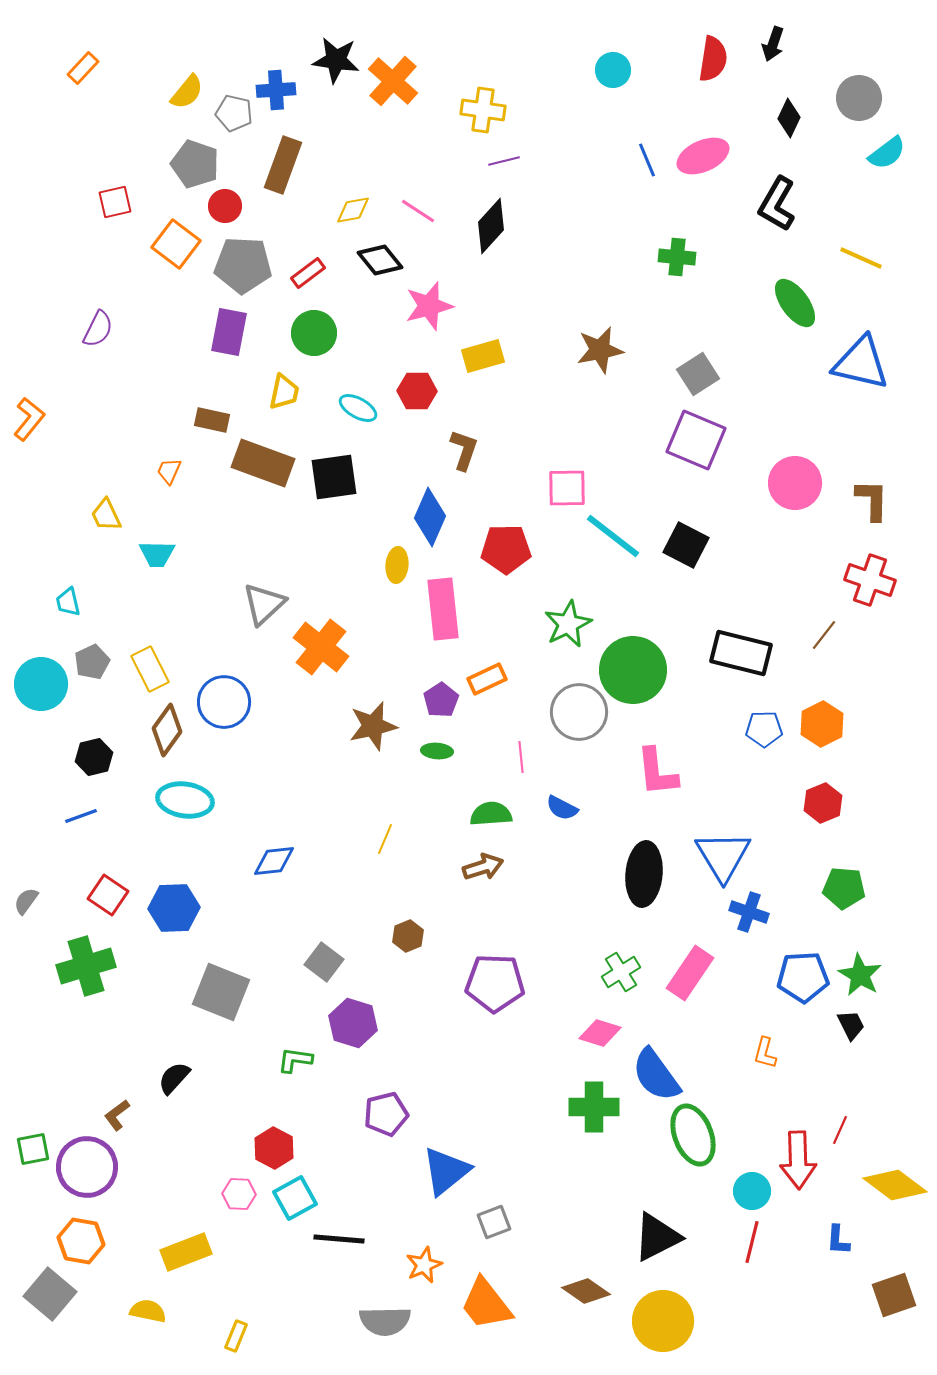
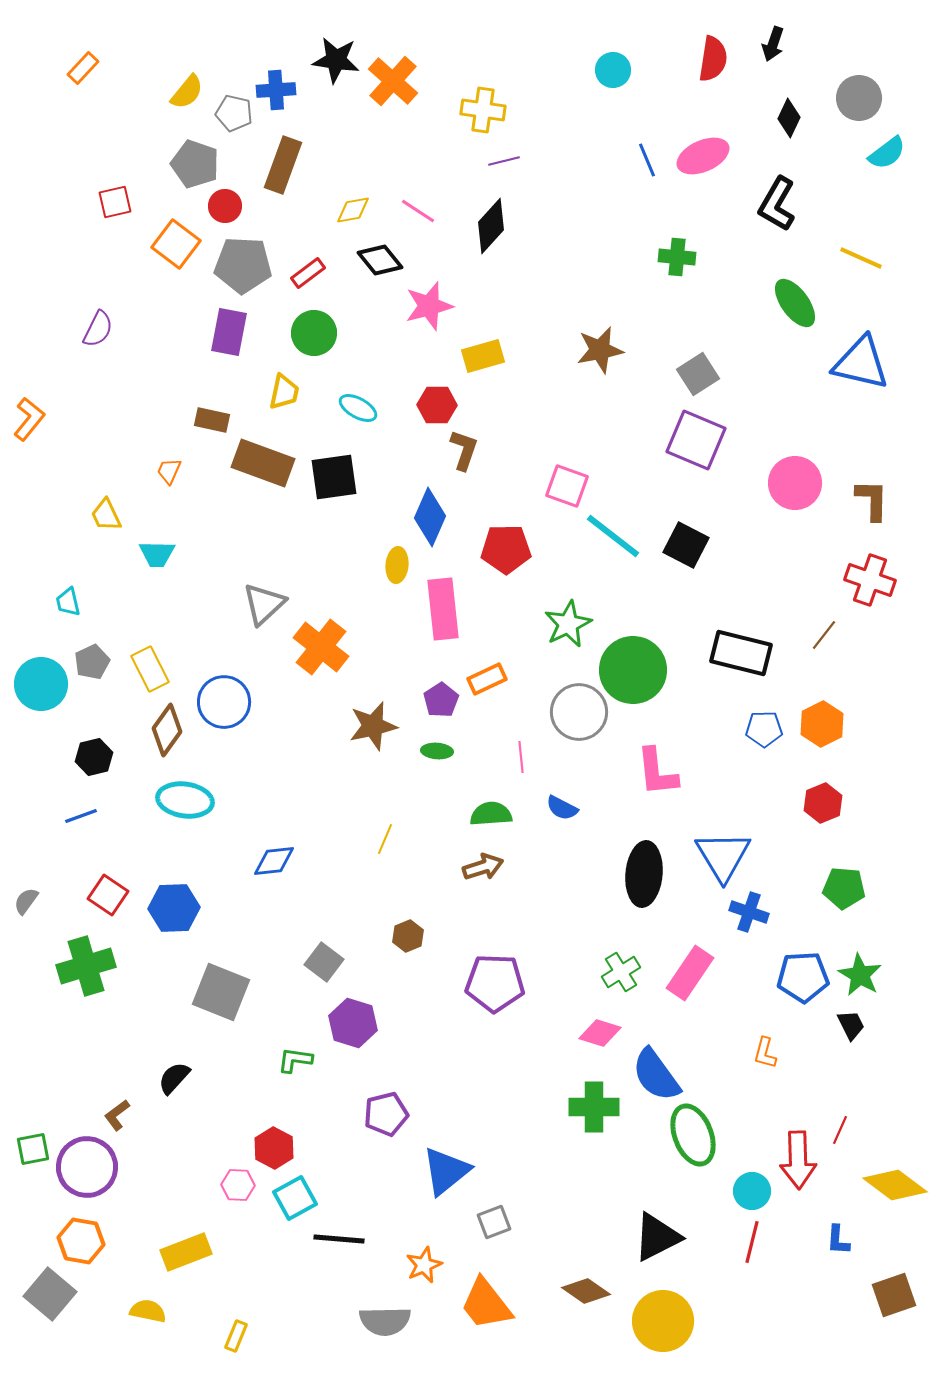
red hexagon at (417, 391): moved 20 px right, 14 px down
pink square at (567, 488): moved 2 px up; rotated 21 degrees clockwise
pink hexagon at (239, 1194): moved 1 px left, 9 px up
